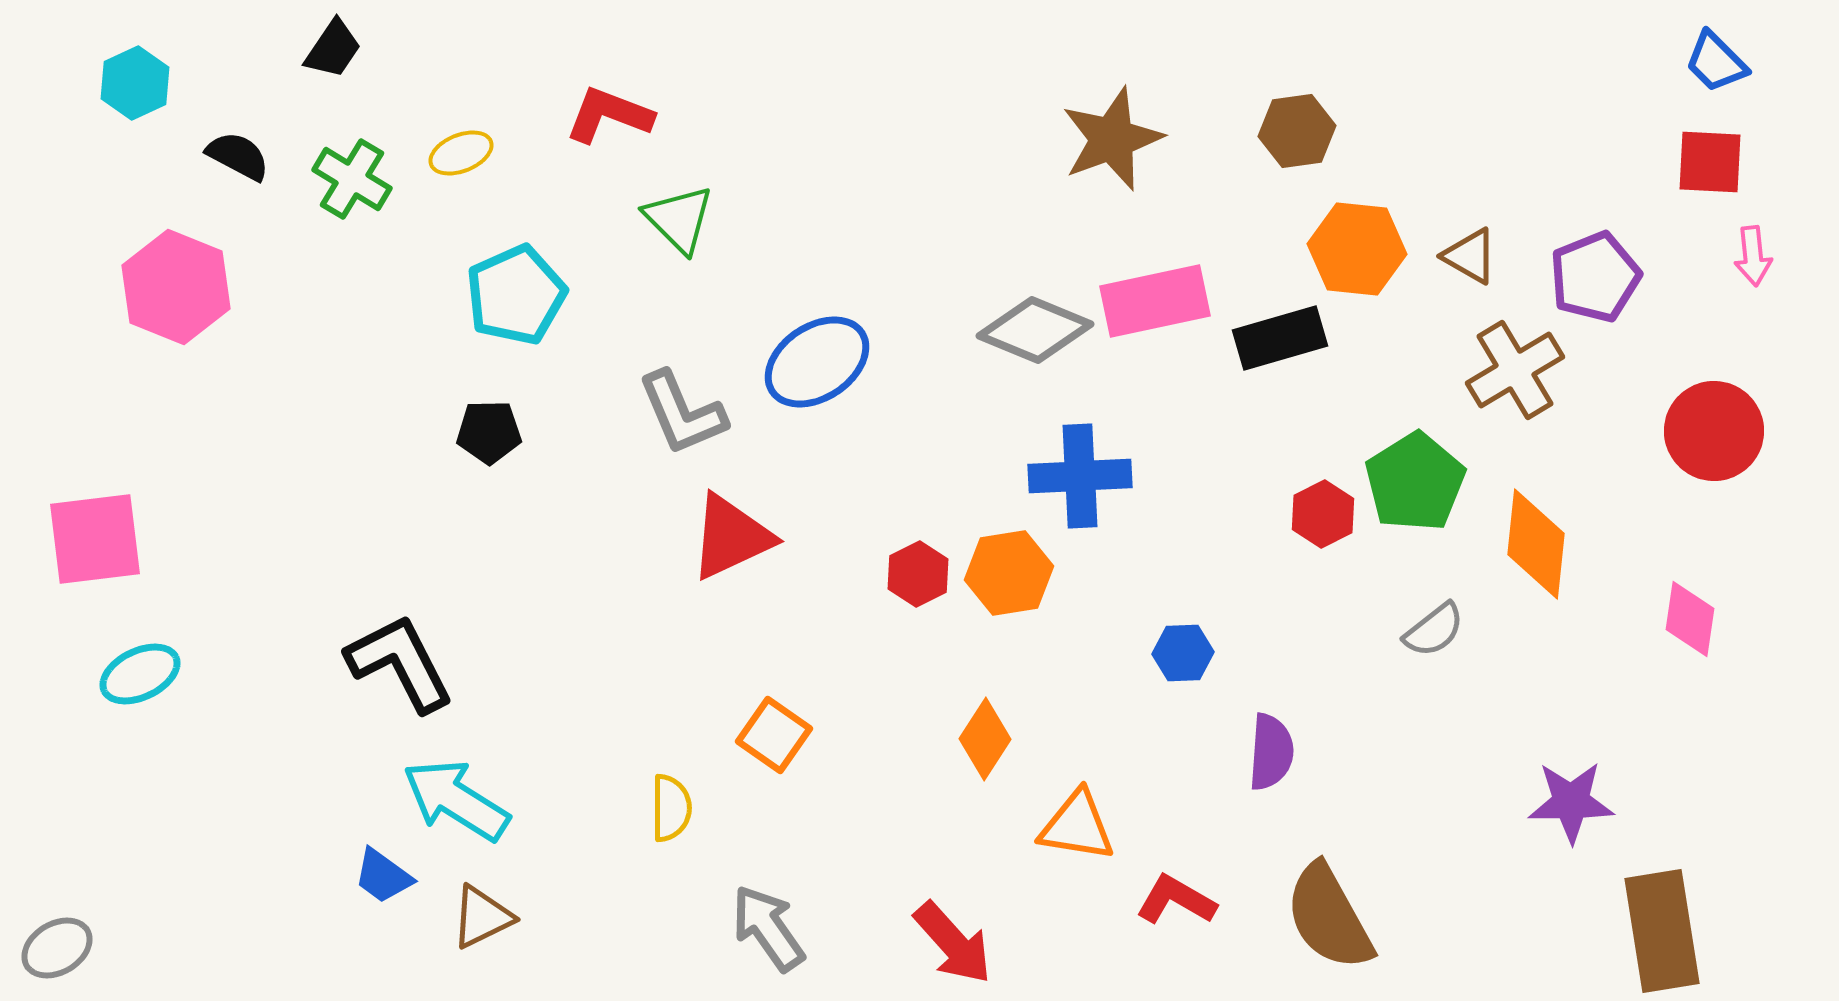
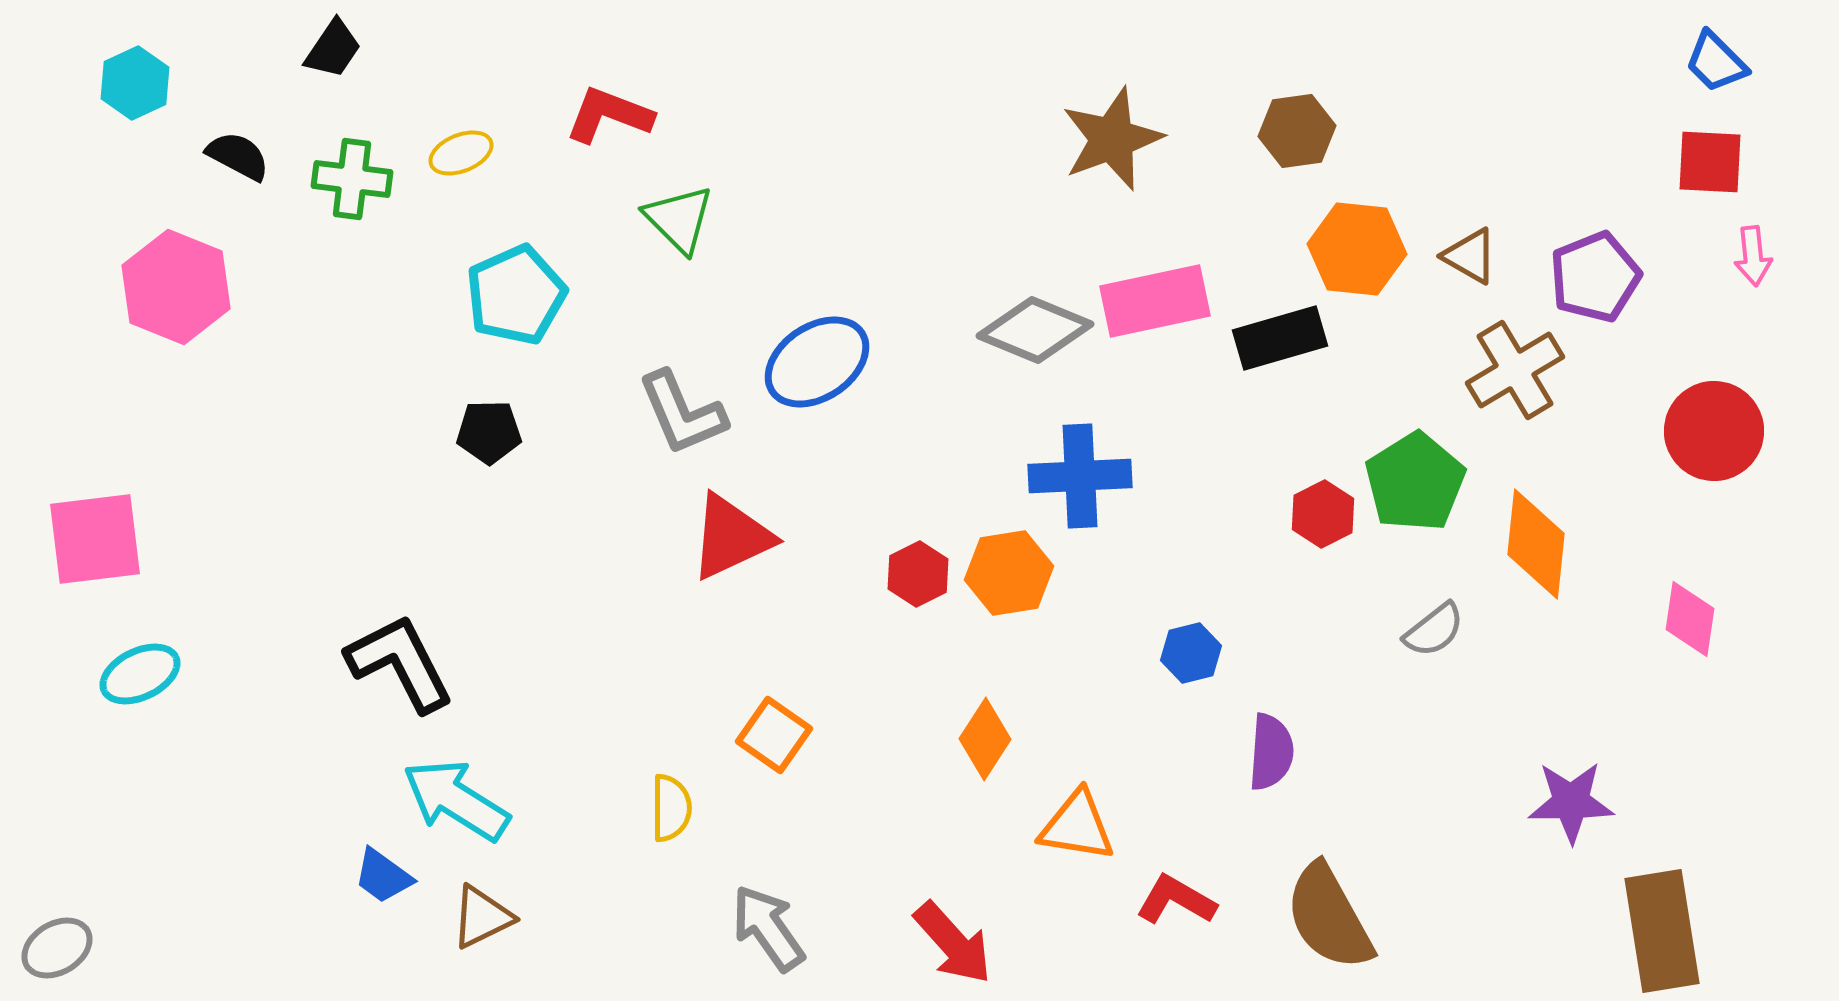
green cross at (352, 179): rotated 24 degrees counterclockwise
blue hexagon at (1183, 653): moved 8 px right; rotated 12 degrees counterclockwise
